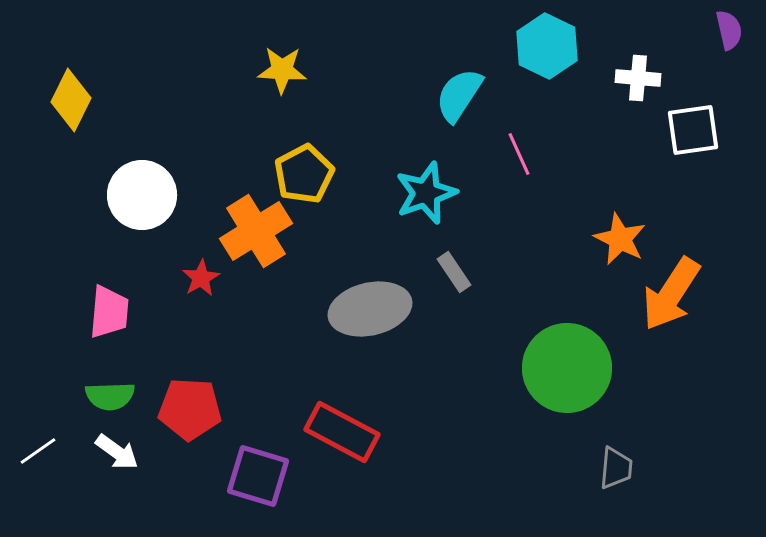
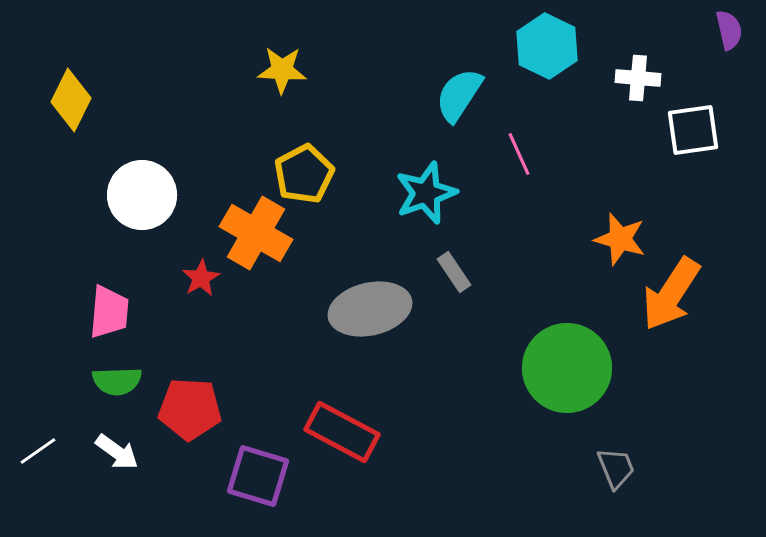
orange cross: moved 2 px down; rotated 28 degrees counterclockwise
orange star: rotated 10 degrees counterclockwise
green semicircle: moved 7 px right, 15 px up
gray trapezoid: rotated 27 degrees counterclockwise
